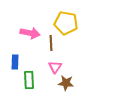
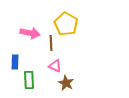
yellow pentagon: moved 1 px down; rotated 20 degrees clockwise
pink triangle: moved 1 px up; rotated 40 degrees counterclockwise
brown star: rotated 21 degrees clockwise
